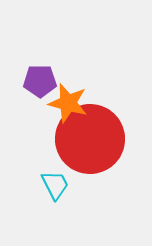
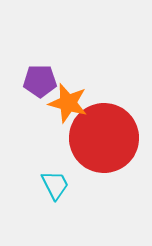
red circle: moved 14 px right, 1 px up
